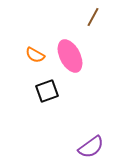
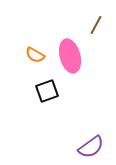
brown line: moved 3 px right, 8 px down
pink ellipse: rotated 12 degrees clockwise
